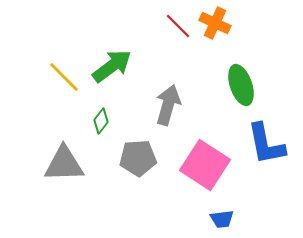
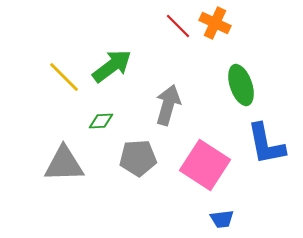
green diamond: rotated 50 degrees clockwise
